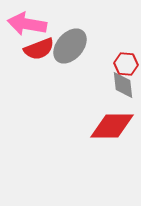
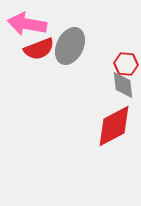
gray ellipse: rotated 15 degrees counterclockwise
red diamond: moved 2 px right; rotated 27 degrees counterclockwise
